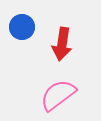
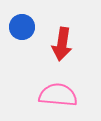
pink semicircle: rotated 42 degrees clockwise
